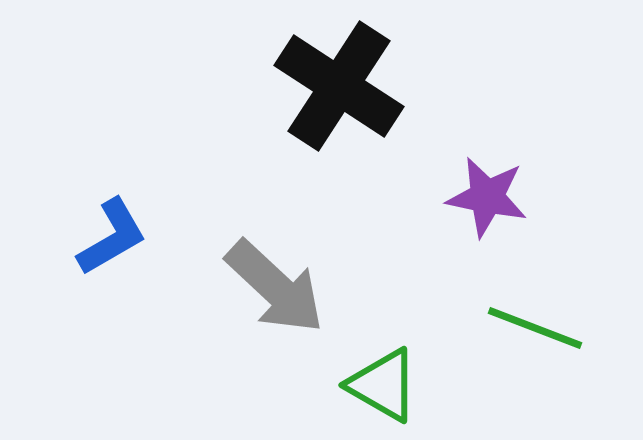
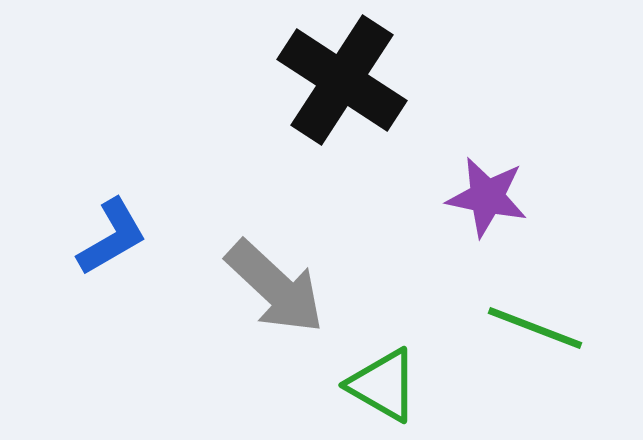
black cross: moved 3 px right, 6 px up
